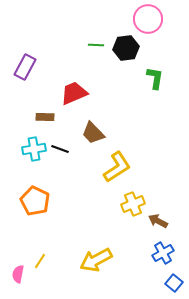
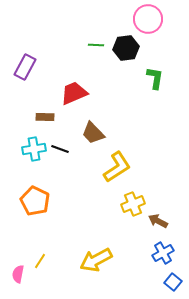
blue square: moved 1 px left, 1 px up
